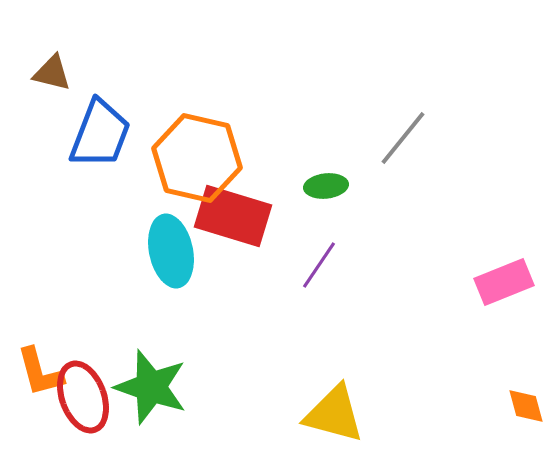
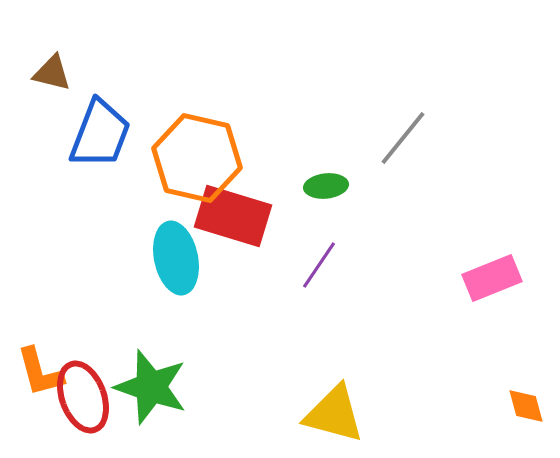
cyan ellipse: moved 5 px right, 7 px down
pink rectangle: moved 12 px left, 4 px up
